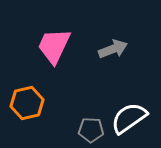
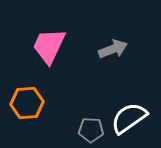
pink trapezoid: moved 5 px left
orange hexagon: rotated 8 degrees clockwise
